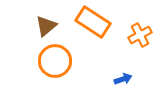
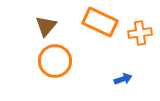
orange rectangle: moved 7 px right; rotated 8 degrees counterclockwise
brown triangle: rotated 10 degrees counterclockwise
orange cross: moved 2 px up; rotated 20 degrees clockwise
